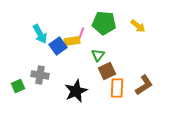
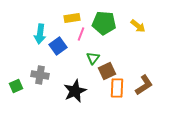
cyan arrow: rotated 36 degrees clockwise
yellow rectangle: moved 23 px up
green triangle: moved 5 px left, 3 px down
green square: moved 2 px left
black star: moved 1 px left
